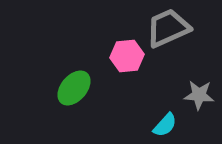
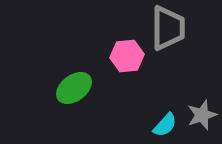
gray trapezoid: rotated 114 degrees clockwise
green ellipse: rotated 12 degrees clockwise
gray star: moved 3 px right, 20 px down; rotated 24 degrees counterclockwise
